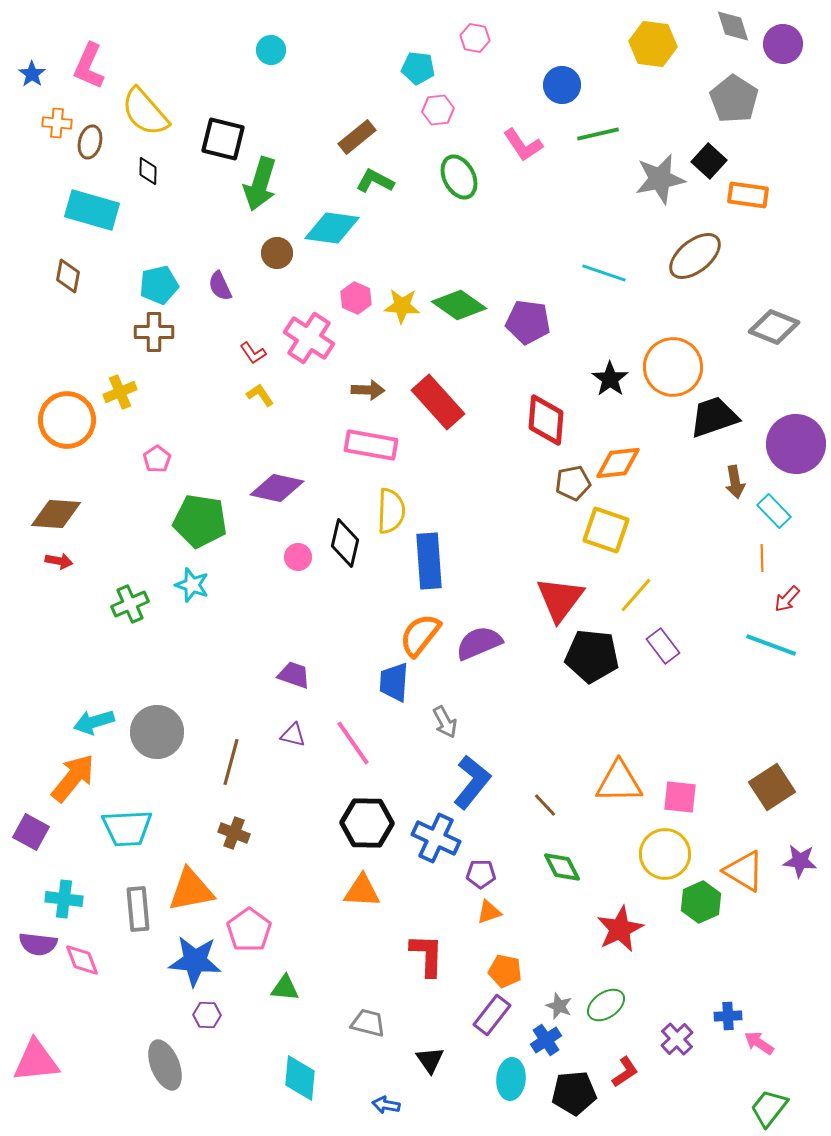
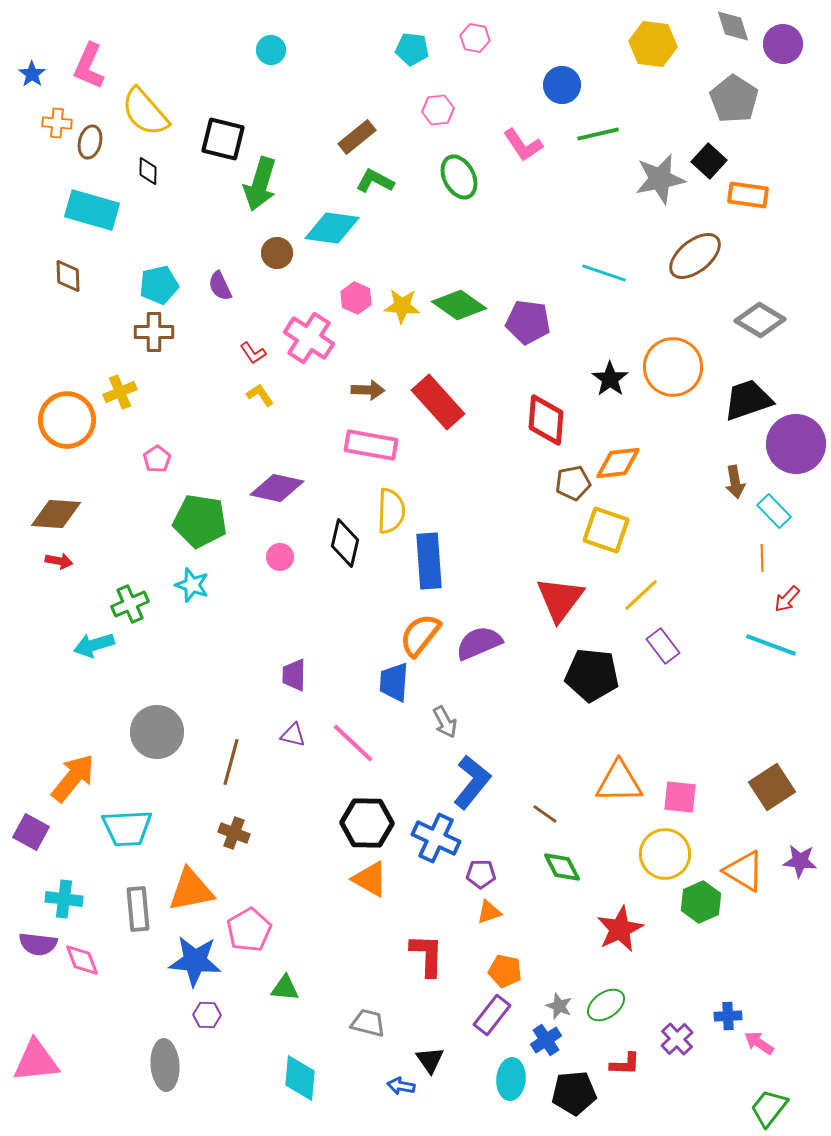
cyan pentagon at (418, 68): moved 6 px left, 19 px up
brown diamond at (68, 276): rotated 12 degrees counterclockwise
gray diamond at (774, 327): moved 14 px left, 7 px up; rotated 9 degrees clockwise
black trapezoid at (714, 417): moved 34 px right, 17 px up
pink circle at (298, 557): moved 18 px left
yellow line at (636, 595): moved 5 px right; rotated 6 degrees clockwise
black pentagon at (592, 656): moved 19 px down
purple trapezoid at (294, 675): rotated 108 degrees counterclockwise
cyan arrow at (94, 722): moved 77 px up
pink line at (353, 743): rotated 12 degrees counterclockwise
brown line at (545, 805): moved 9 px down; rotated 12 degrees counterclockwise
orange triangle at (362, 891): moved 8 px right, 12 px up; rotated 27 degrees clockwise
pink pentagon at (249, 930): rotated 6 degrees clockwise
gray ellipse at (165, 1065): rotated 18 degrees clockwise
red L-shape at (625, 1072): moved 8 px up; rotated 36 degrees clockwise
blue arrow at (386, 1105): moved 15 px right, 19 px up
